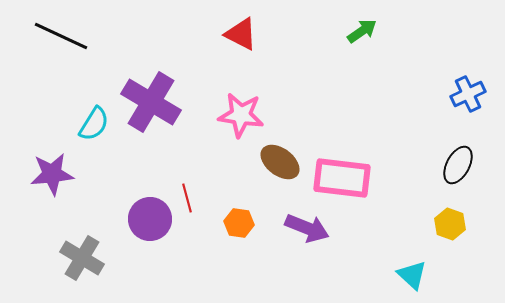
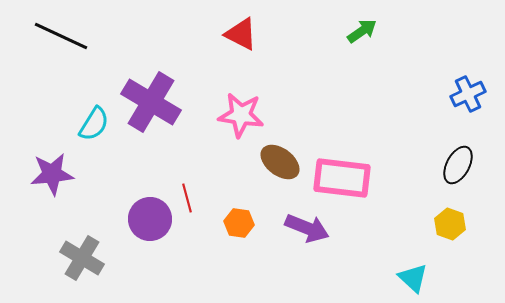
cyan triangle: moved 1 px right, 3 px down
